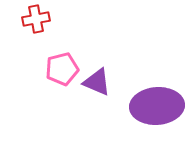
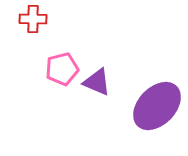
red cross: moved 3 px left; rotated 12 degrees clockwise
purple ellipse: rotated 42 degrees counterclockwise
